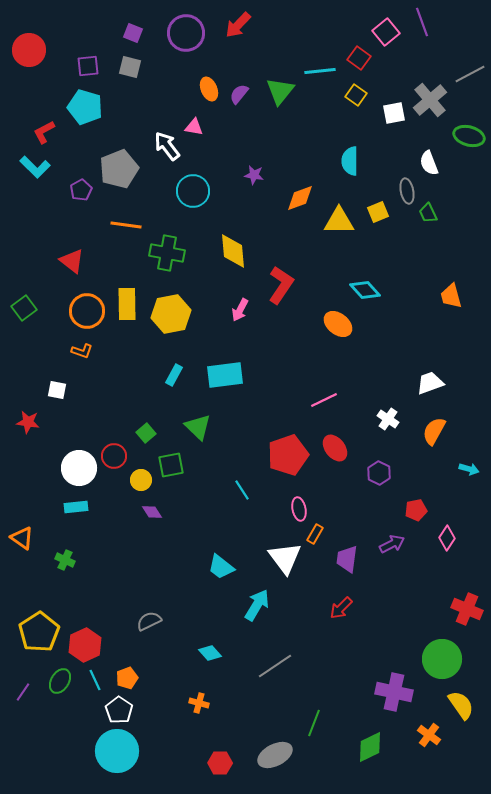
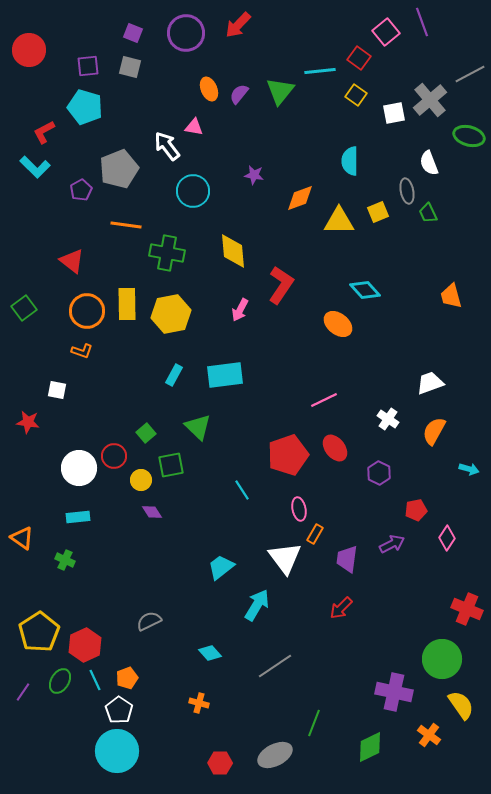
cyan rectangle at (76, 507): moved 2 px right, 10 px down
cyan trapezoid at (221, 567): rotated 104 degrees clockwise
